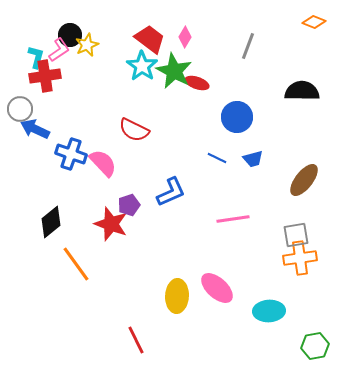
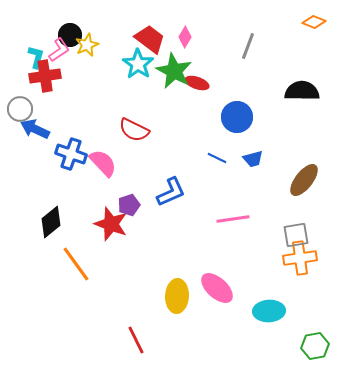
cyan star: moved 4 px left, 2 px up
